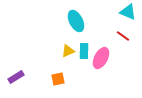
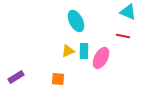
red line: rotated 24 degrees counterclockwise
orange square: rotated 16 degrees clockwise
